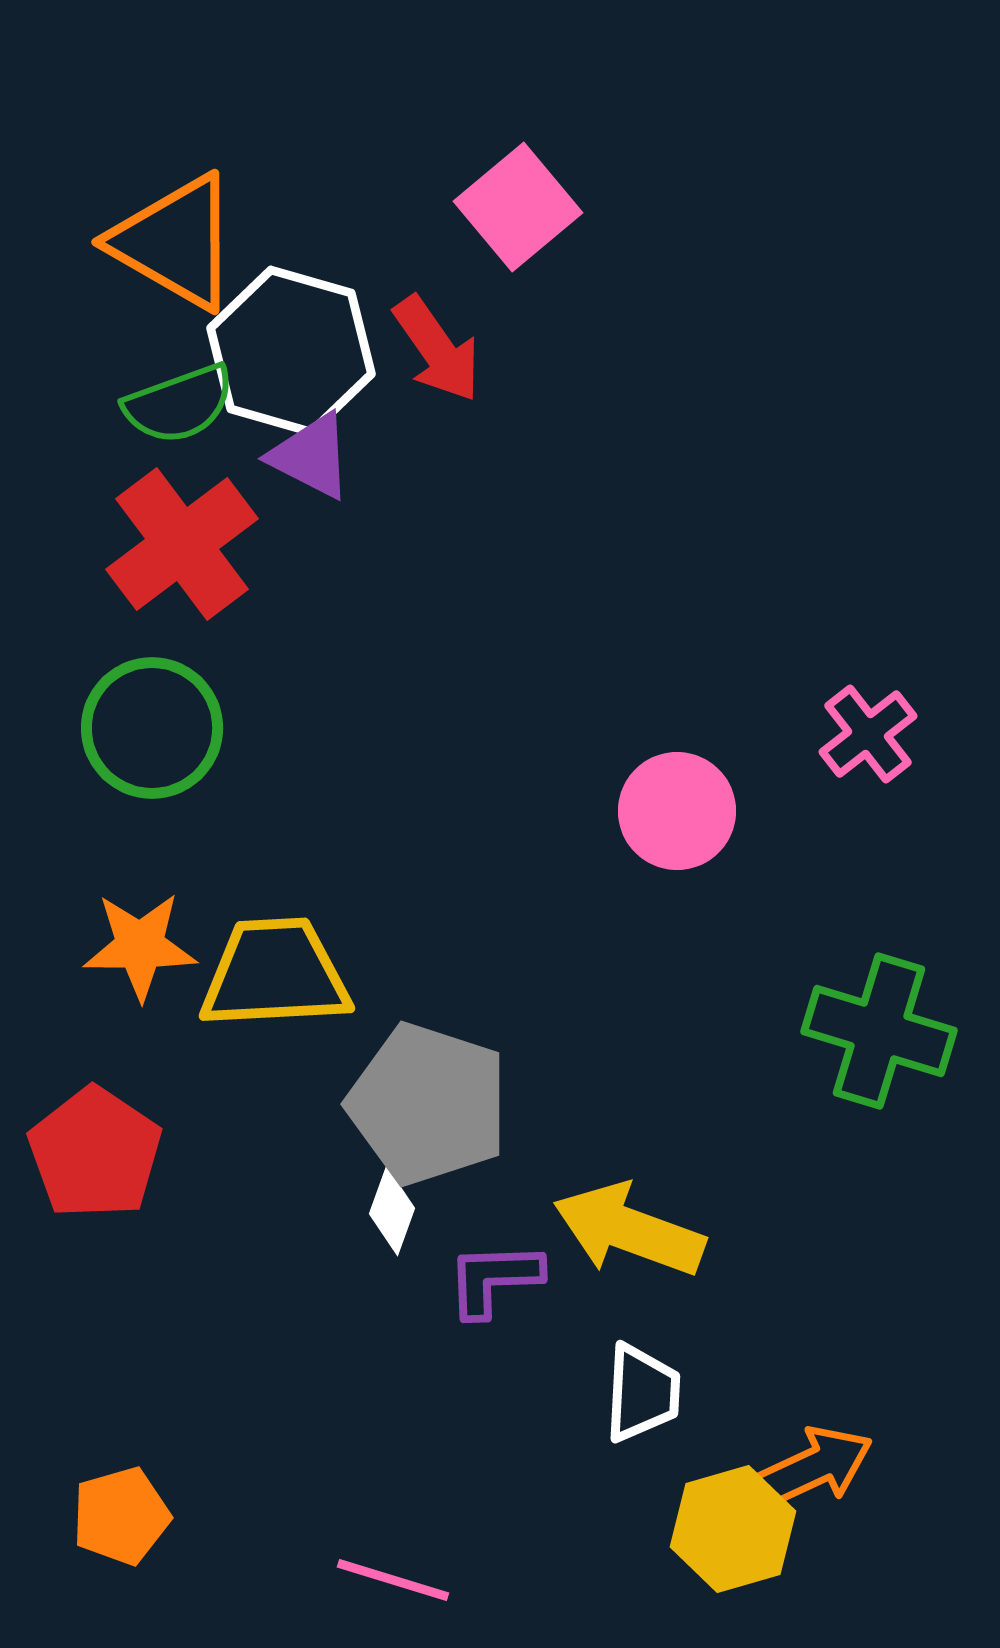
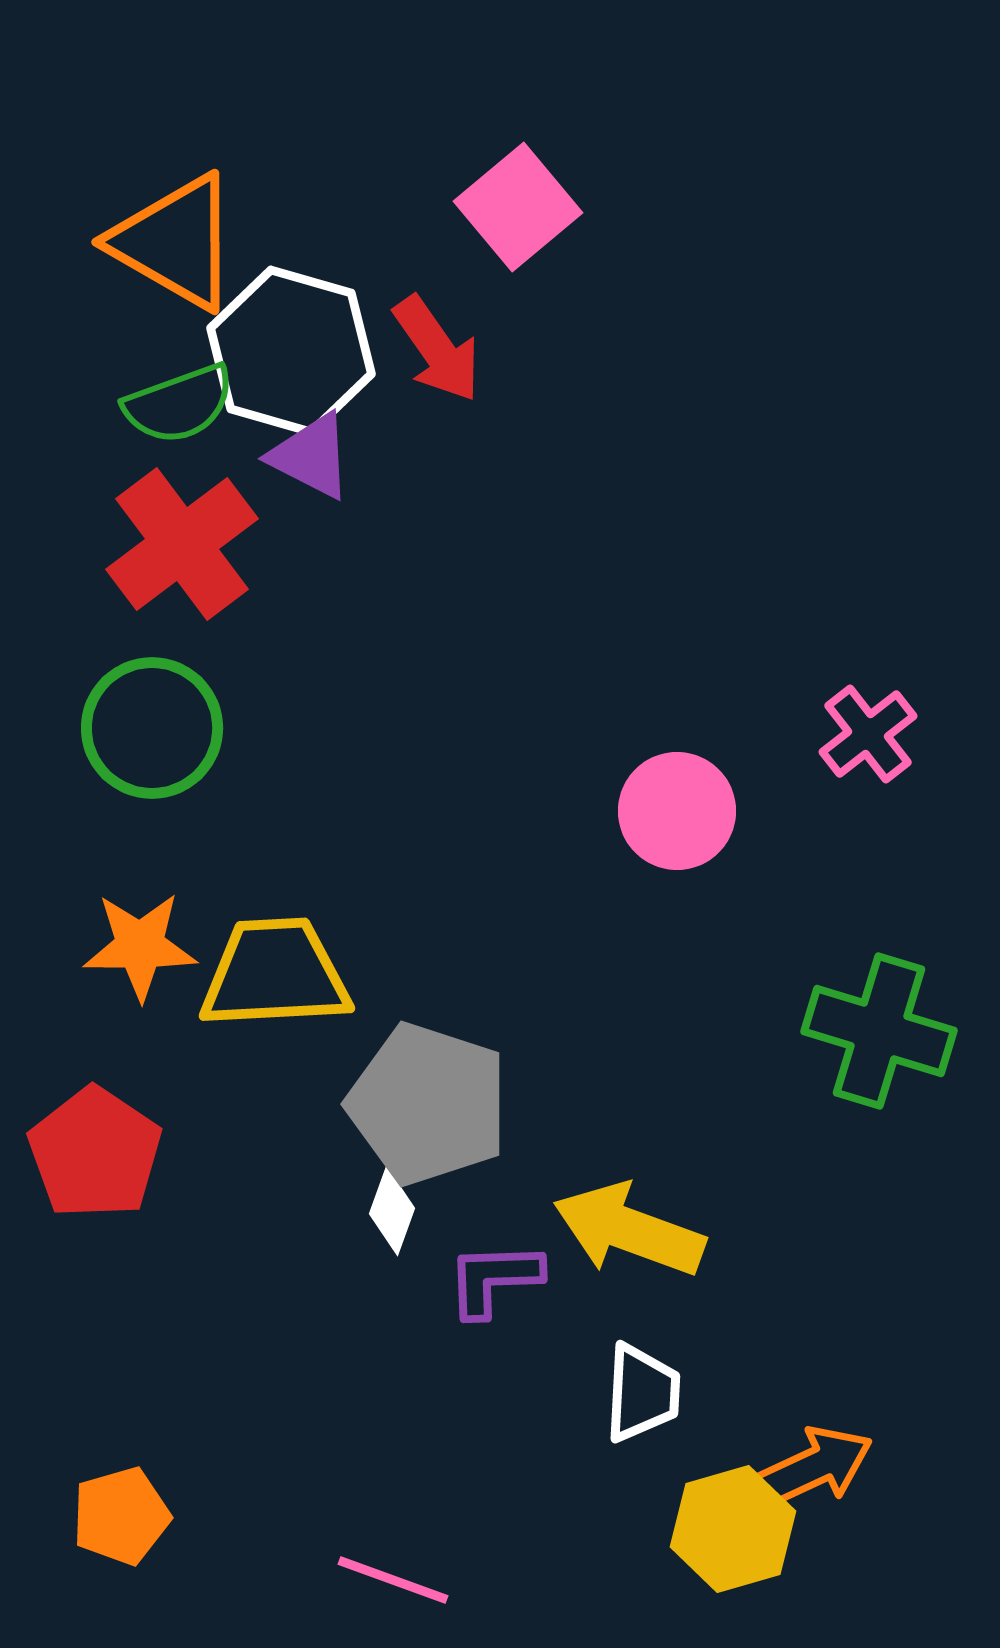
pink line: rotated 3 degrees clockwise
